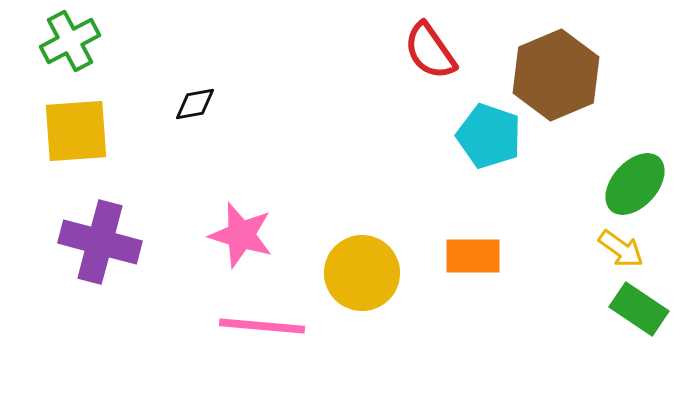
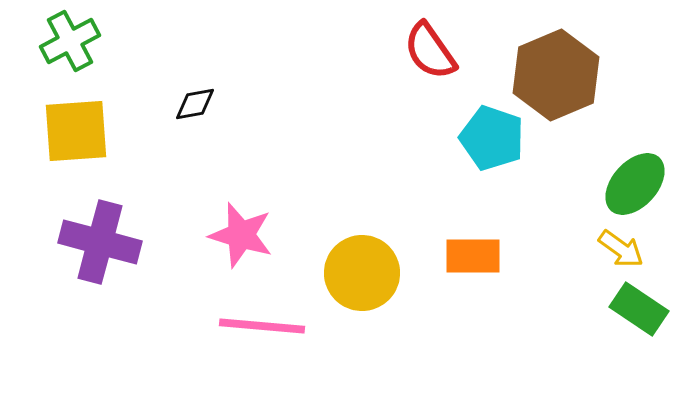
cyan pentagon: moved 3 px right, 2 px down
